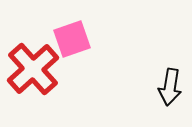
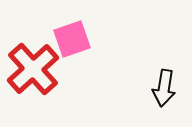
black arrow: moved 6 px left, 1 px down
